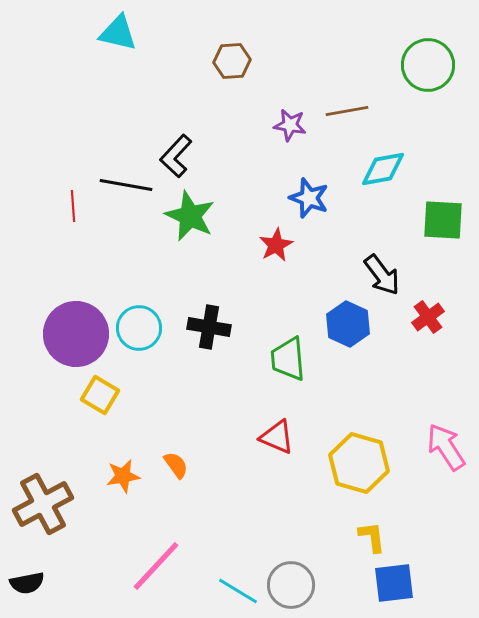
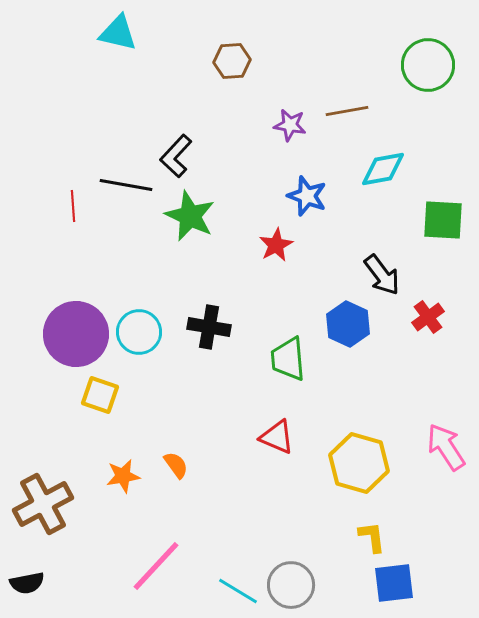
blue star: moved 2 px left, 2 px up
cyan circle: moved 4 px down
yellow square: rotated 12 degrees counterclockwise
